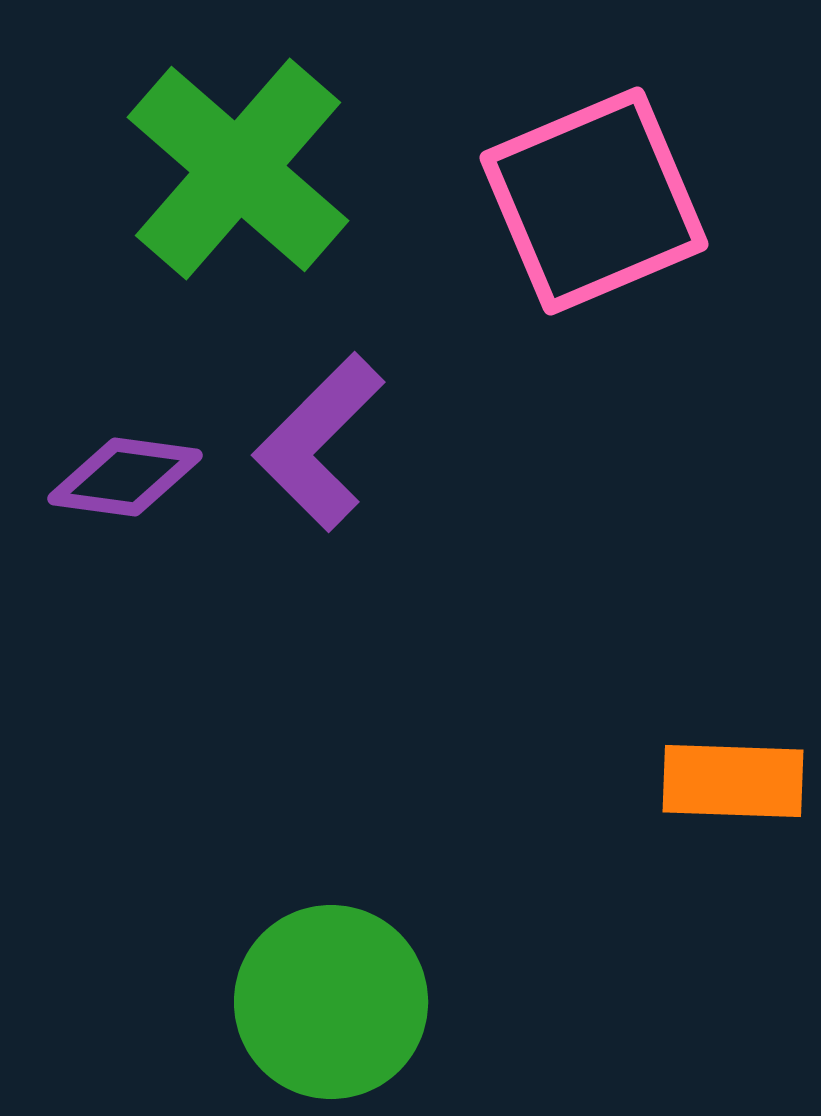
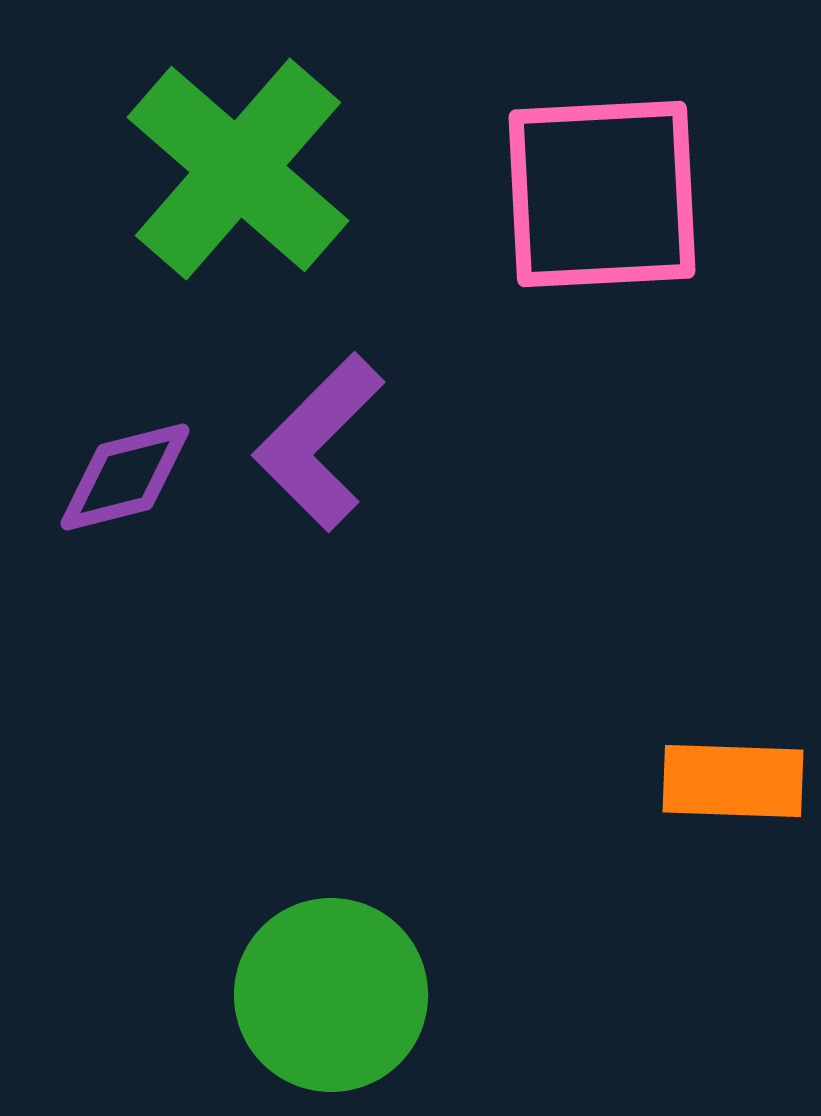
pink square: moved 8 px right, 7 px up; rotated 20 degrees clockwise
purple diamond: rotated 22 degrees counterclockwise
green circle: moved 7 px up
